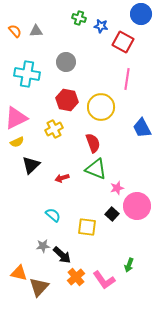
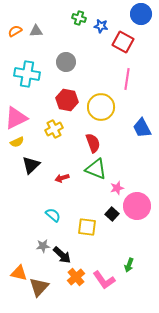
orange semicircle: rotated 80 degrees counterclockwise
